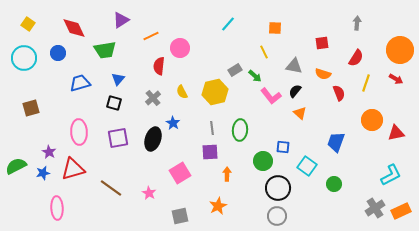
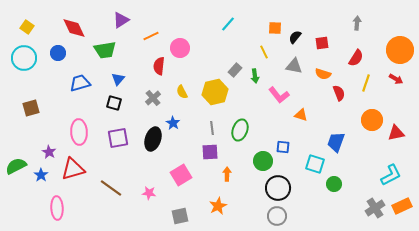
yellow square at (28, 24): moved 1 px left, 3 px down
gray rectangle at (235, 70): rotated 16 degrees counterclockwise
green arrow at (255, 76): rotated 40 degrees clockwise
black semicircle at (295, 91): moved 54 px up
pink L-shape at (271, 96): moved 8 px right, 1 px up
orange triangle at (300, 113): moved 1 px right, 2 px down; rotated 24 degrees counterclockwise
green ellipse at (240, 130): rotated 15 degrees clockwise
cyan square at (307, 166): moved 8 px right, 2 px up; rotated 18 degrees counterclockwise
blue star at (43, 173): moved 2 px left, 2 px down; rotated 24 degrees counterclockwise
pink square at (180, 173): moved 1 px right, 2 px down
pink star at (149, 193): rotated 24 degrees counterclockwise
orange rectangle at (401, 211): moved 1 px right, 5 px up
